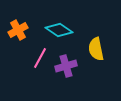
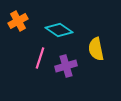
orange cross: moved 9 px up
pink line: rotated 10 degrees counterclockwise
